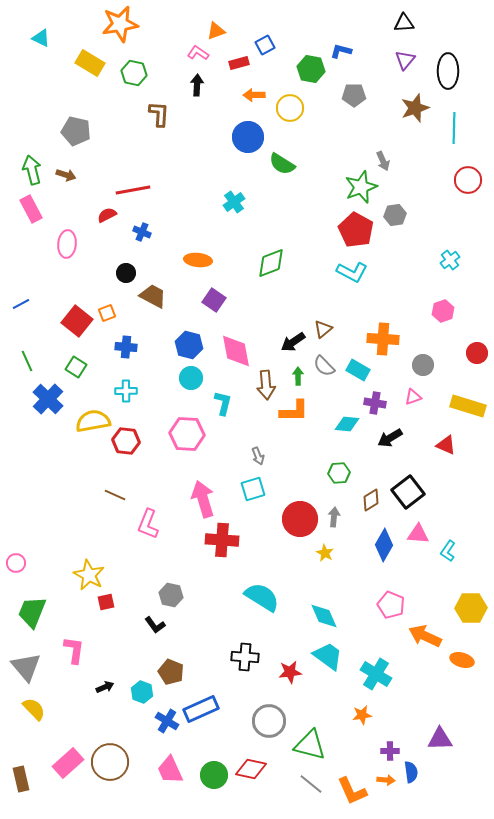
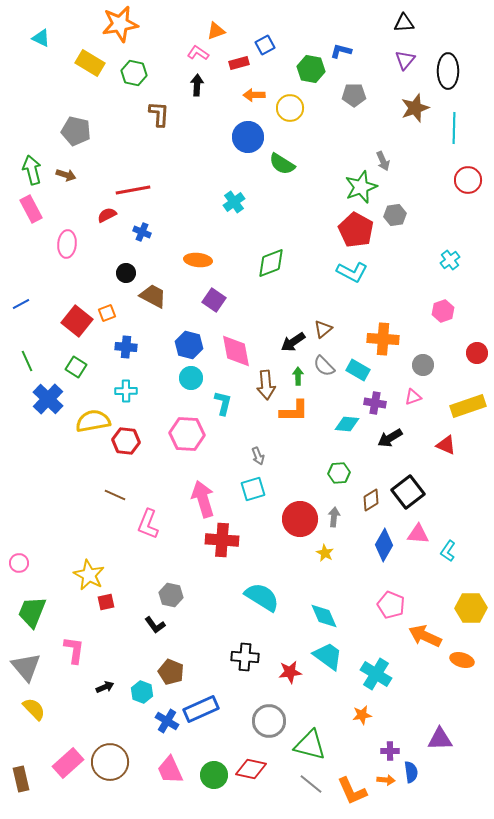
yellow rectangle at (468, 406): rotated 36 degrees counterclockwise
pink circle at (16, 563): moved 3 px right
